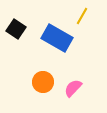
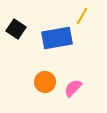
blue rectangle: rotated 40 degrees counterclockwise
orange circle: moved 2 px right
